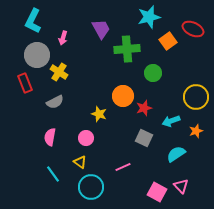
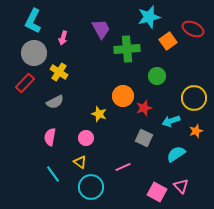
gray circle: moved 3 px left, 2 px up
green circle: moved 4 px right, 3 px down
red rectangle: rotated 66 degrees clockwise
yellow circle: moved 2 px left, 1 px down
